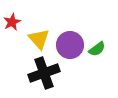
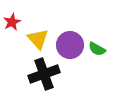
yellow triangle: moved 1 px left
green semicircle: rotated 66 degrees clockwise
black cross: moved 1 px down
